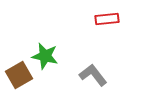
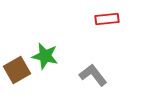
brown square: moved 2 px left, 5 px up
